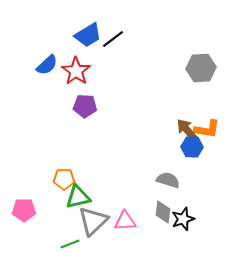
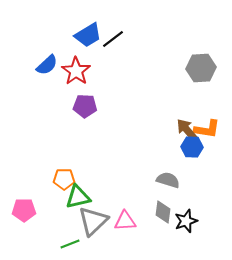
black star: moved 3 px right, 2 px down
